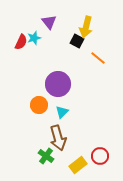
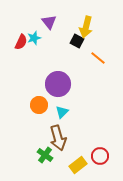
green cross: moved 1 px left, 1 px up
